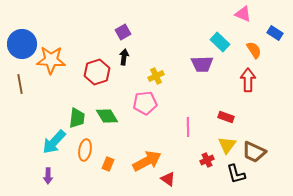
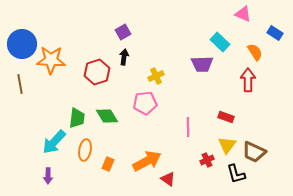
orange semicircle: moved 1 px right, 2 px down
